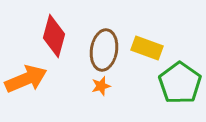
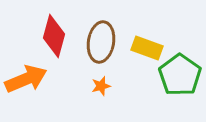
brown ellipse: moved 3 px left, 8 px up
green pentagon: moved 8 px up
